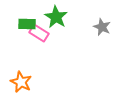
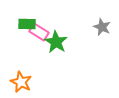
green star: moved 25 px down
pink rectangle: moved 1 px up
